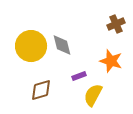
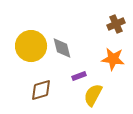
gray diamond: moved 3 px down
orange star: moved 2 px right, 2 px up; rotated 10 degrees counterclockwise
